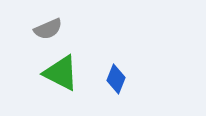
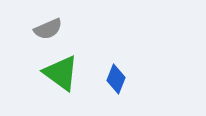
green triangle: rotated 9 degrees clockwise
